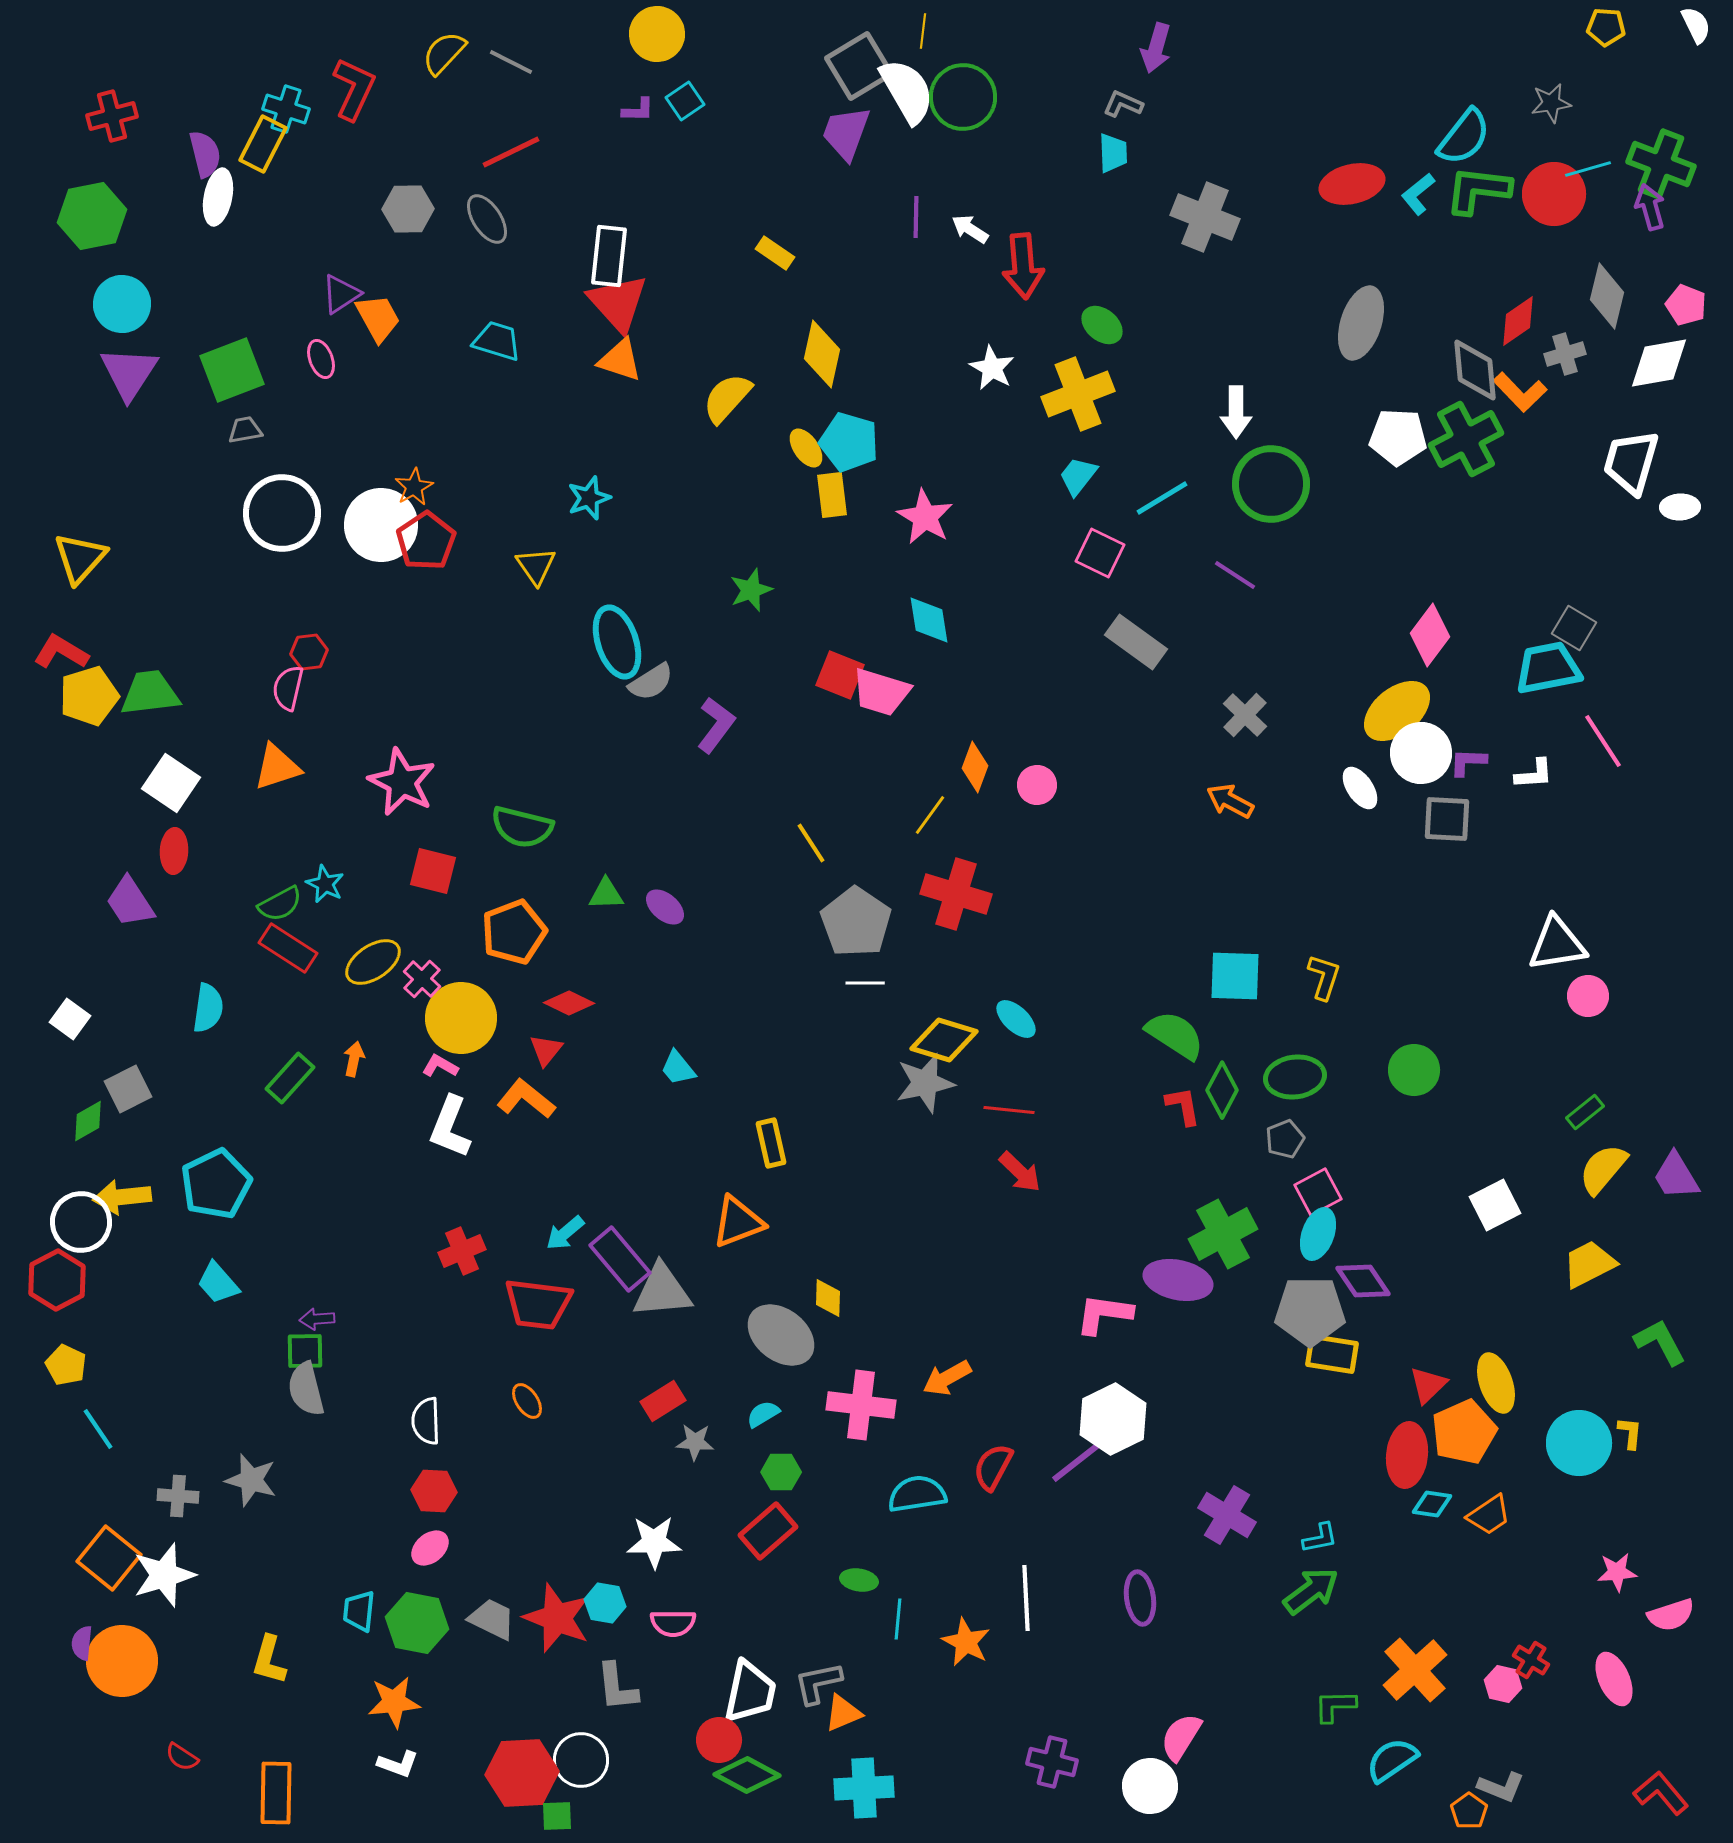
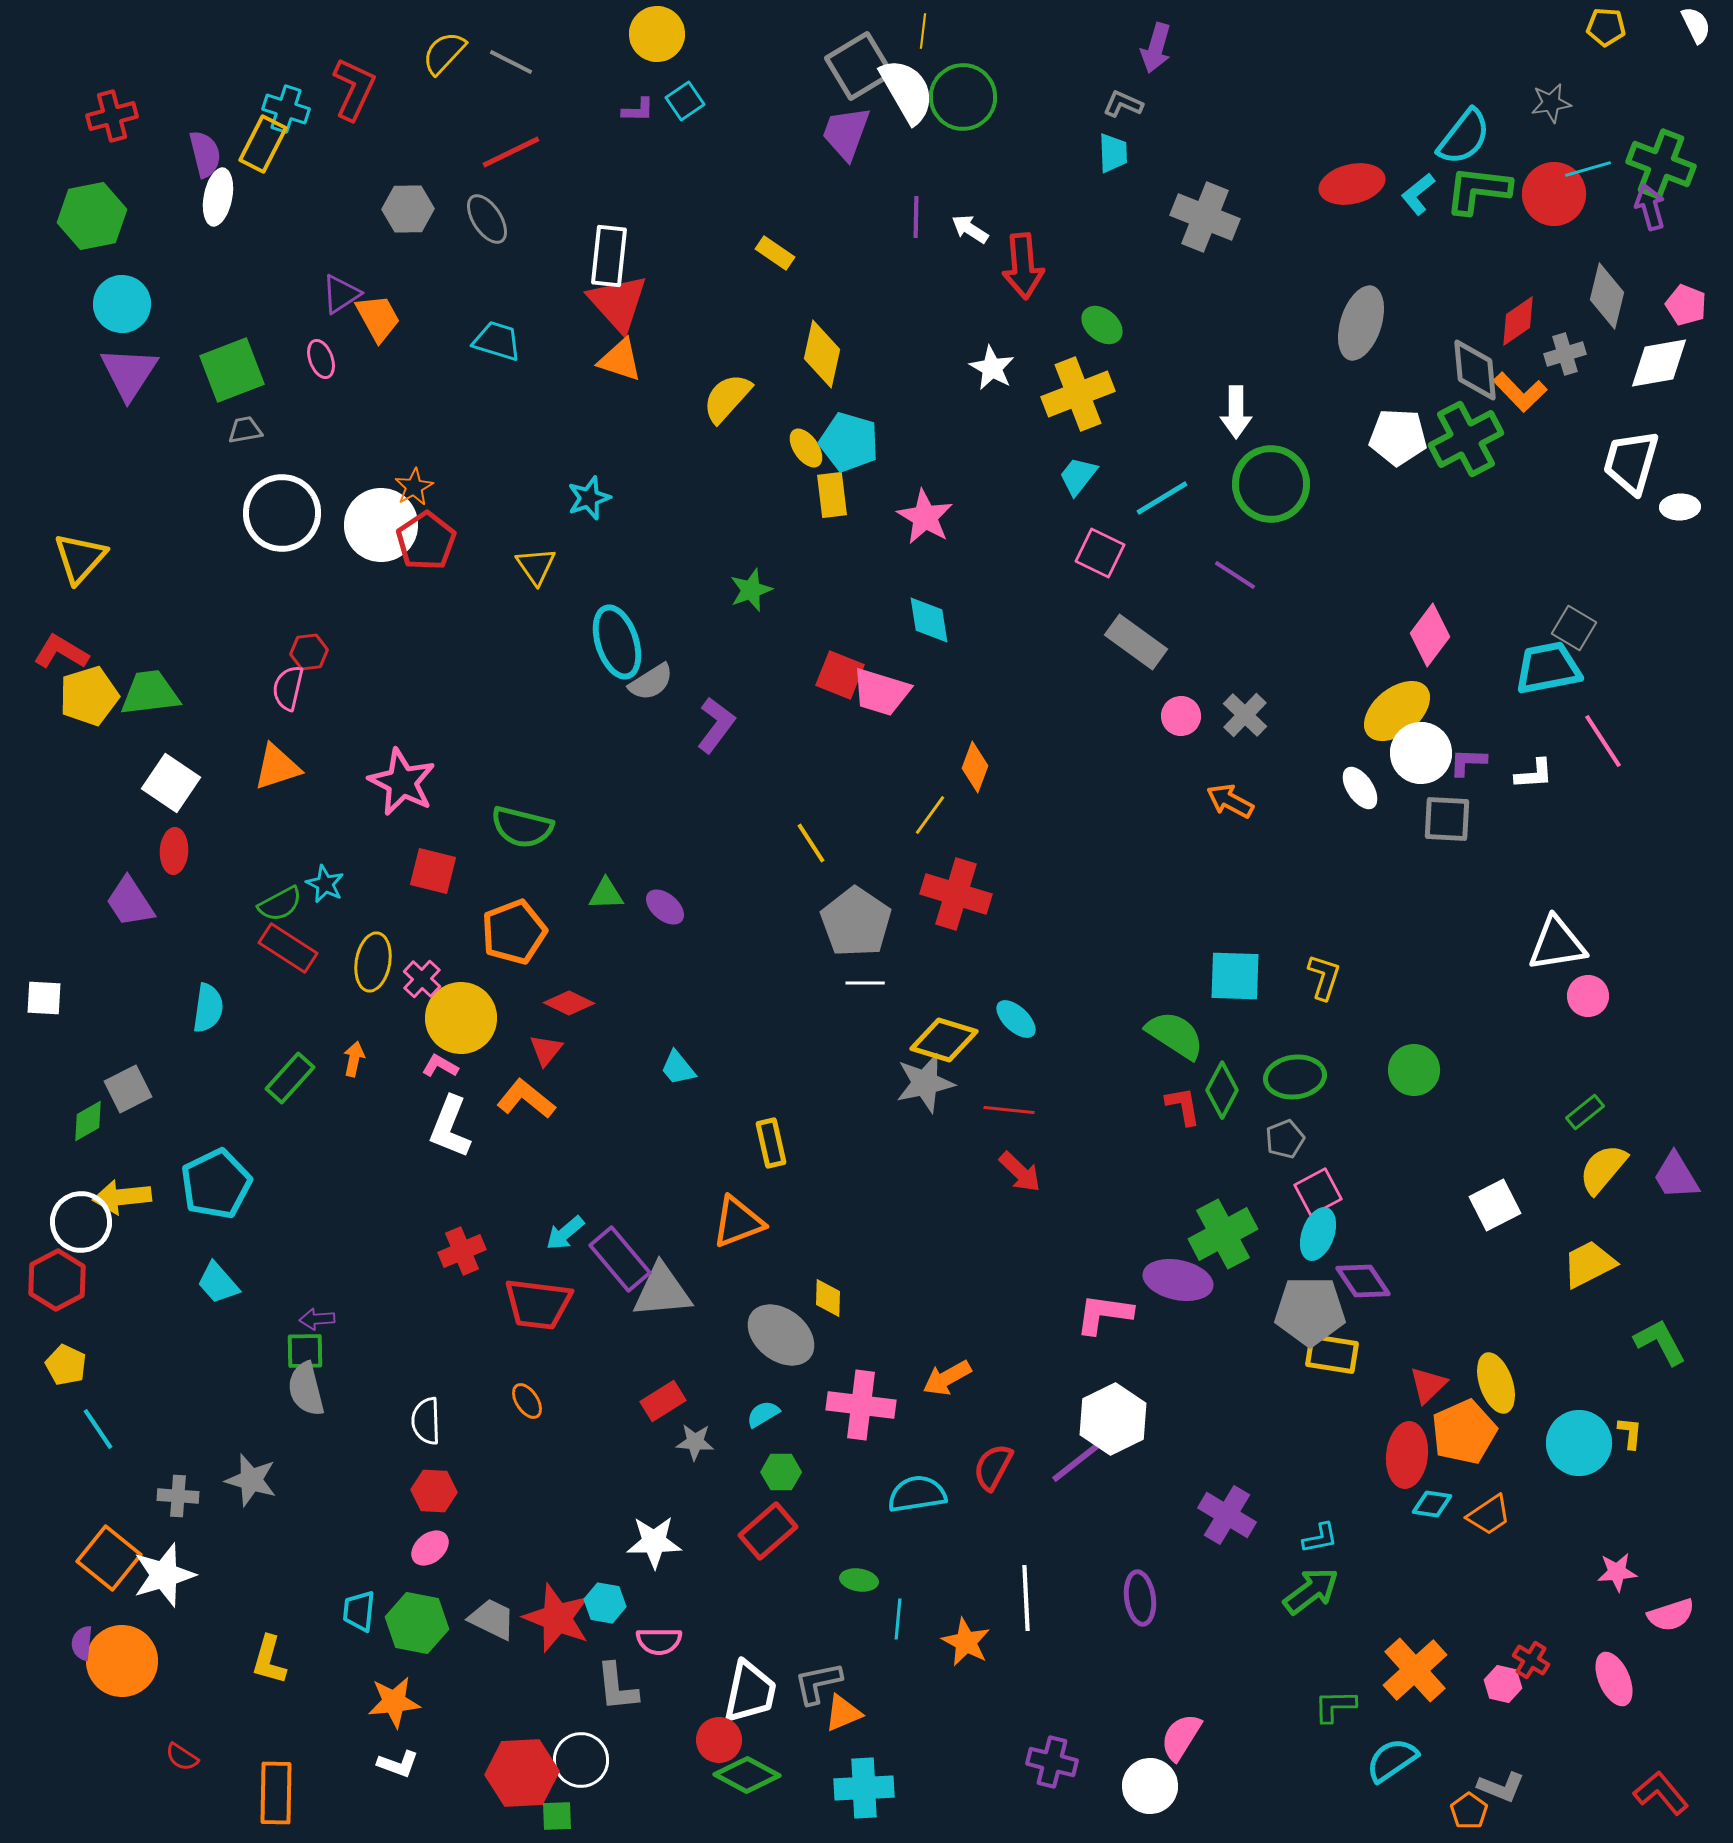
pink circle at (1037, 785): moved 144 px right, 69 px up
yellow ellipse at (373, 962): rotated 46 degrees counterclockwise
white square at (70, 1019): moved 26 px left, 21 px up; rotated 33 degrees counterclockwise
pink semicircle at (673, 1623): moved 14 px left, 18 px down
